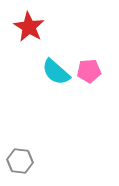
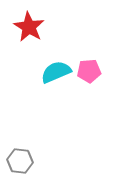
cyan semicircle: rotated 116 degrees clockwise
